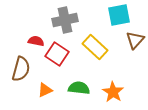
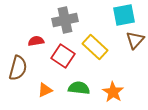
cyan square: moved 5 px right
red semicircle: rotated 21 degrees counterclockwise
red square: moved 6 px right, 2 px down
brown semicircle: moved 3 px left, 1 px up
